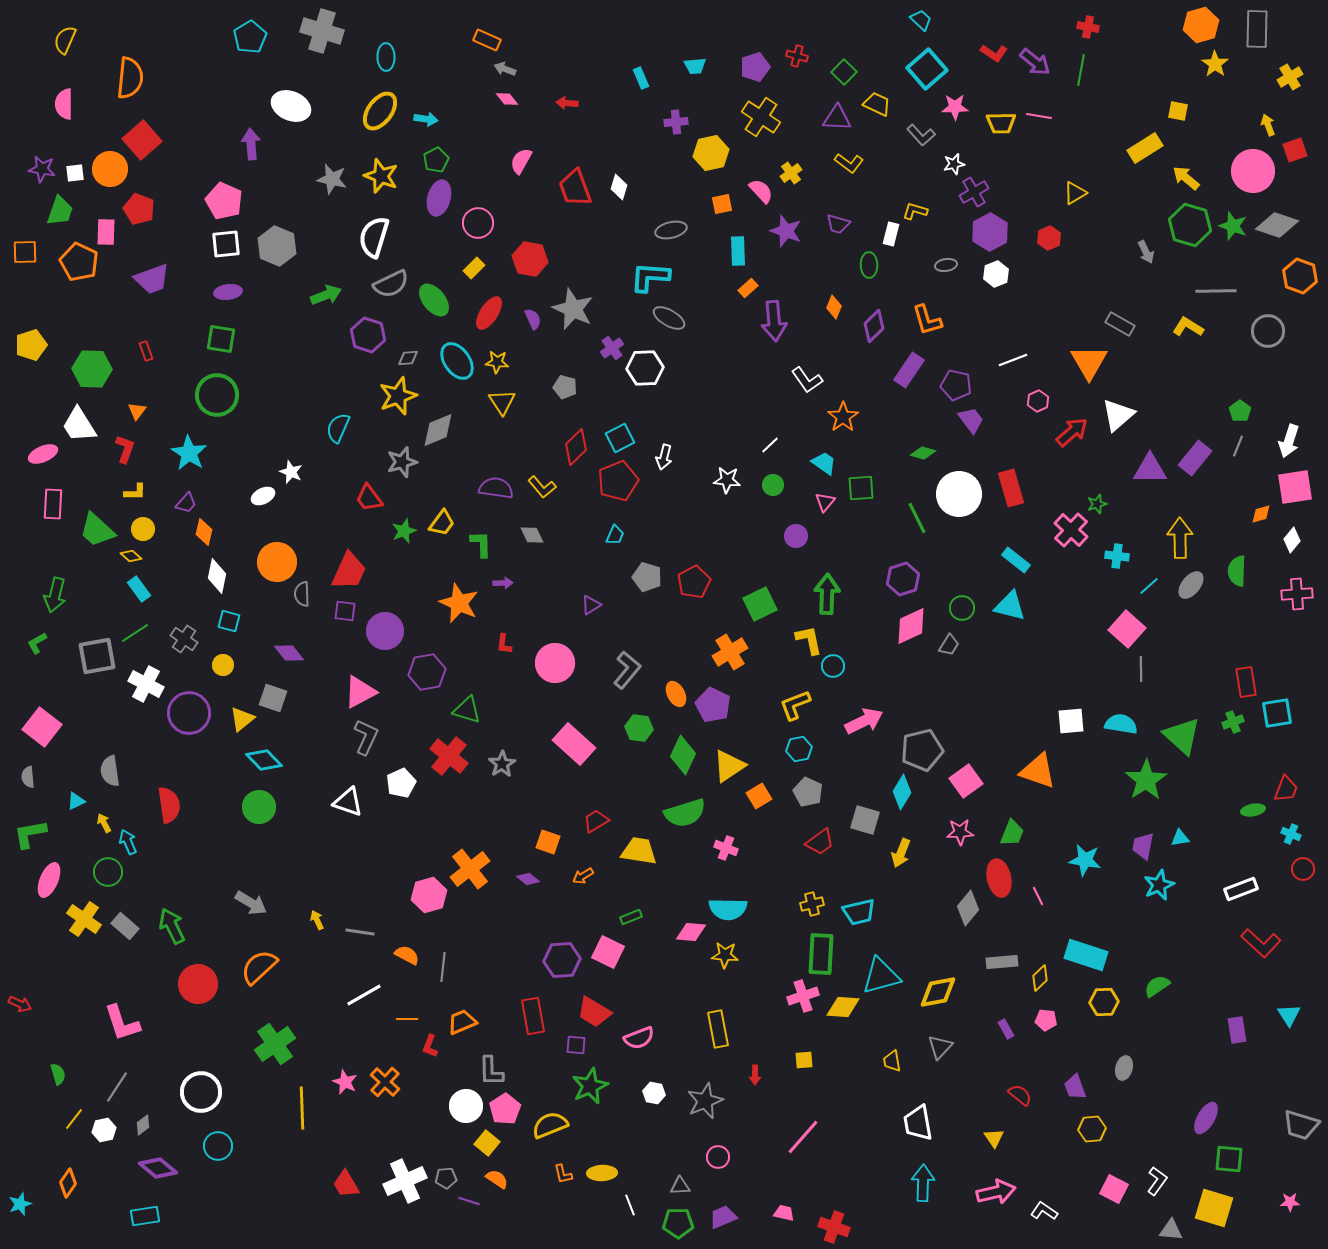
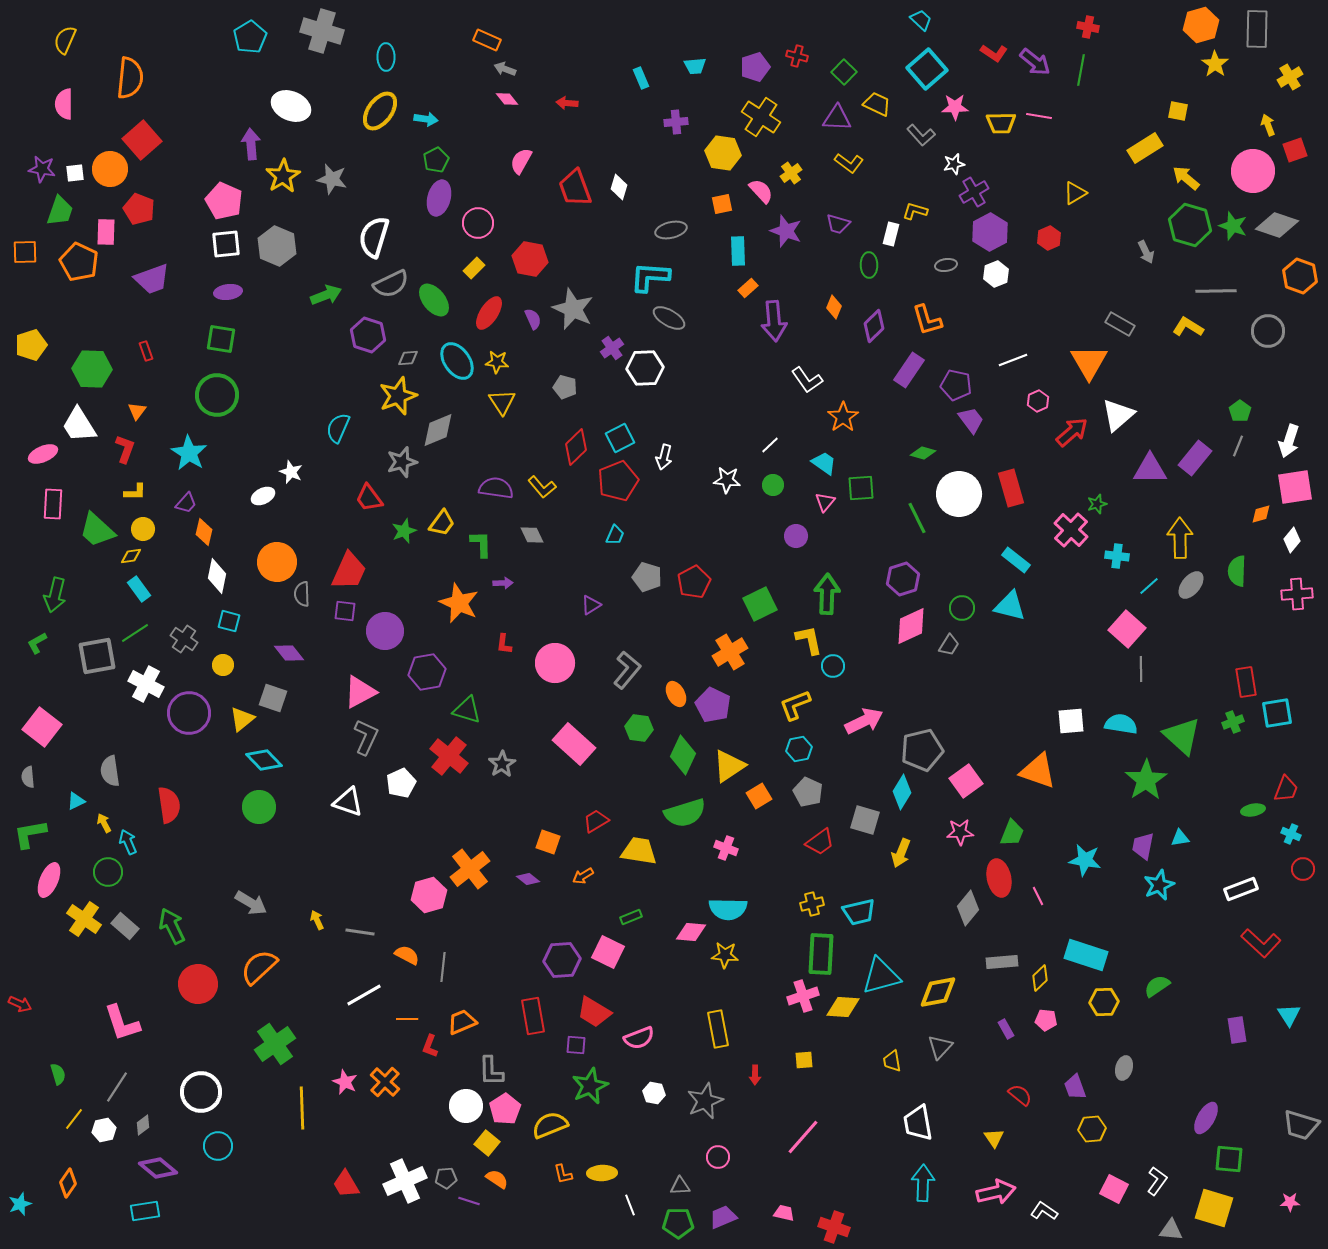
yellow hexagon at (711, 153): moved 12 px right; rotated 20 degrees clockwise
yellow star at (381, 176): moved 98 px left; rotated 20 degrees clockwise
yellow diamond at (131, 556): rotated 50 degrees counterclockwise
cyan rectangle at (145, 1216): moved 5 px up
